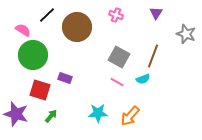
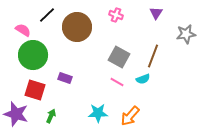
gray star: rotated 30 degrees counterclockwise
red square: moved 5 px left
green arrow: rotated 16 degrees counterclockwise
